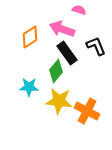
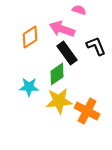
green diamond: moved 1 px right, 3 px down; rotated 15 degrees clockwise
yellow star: rotated 12 degrees counterclockwise
